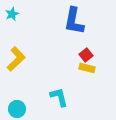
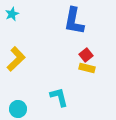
cyan circle: moved 1 px right
